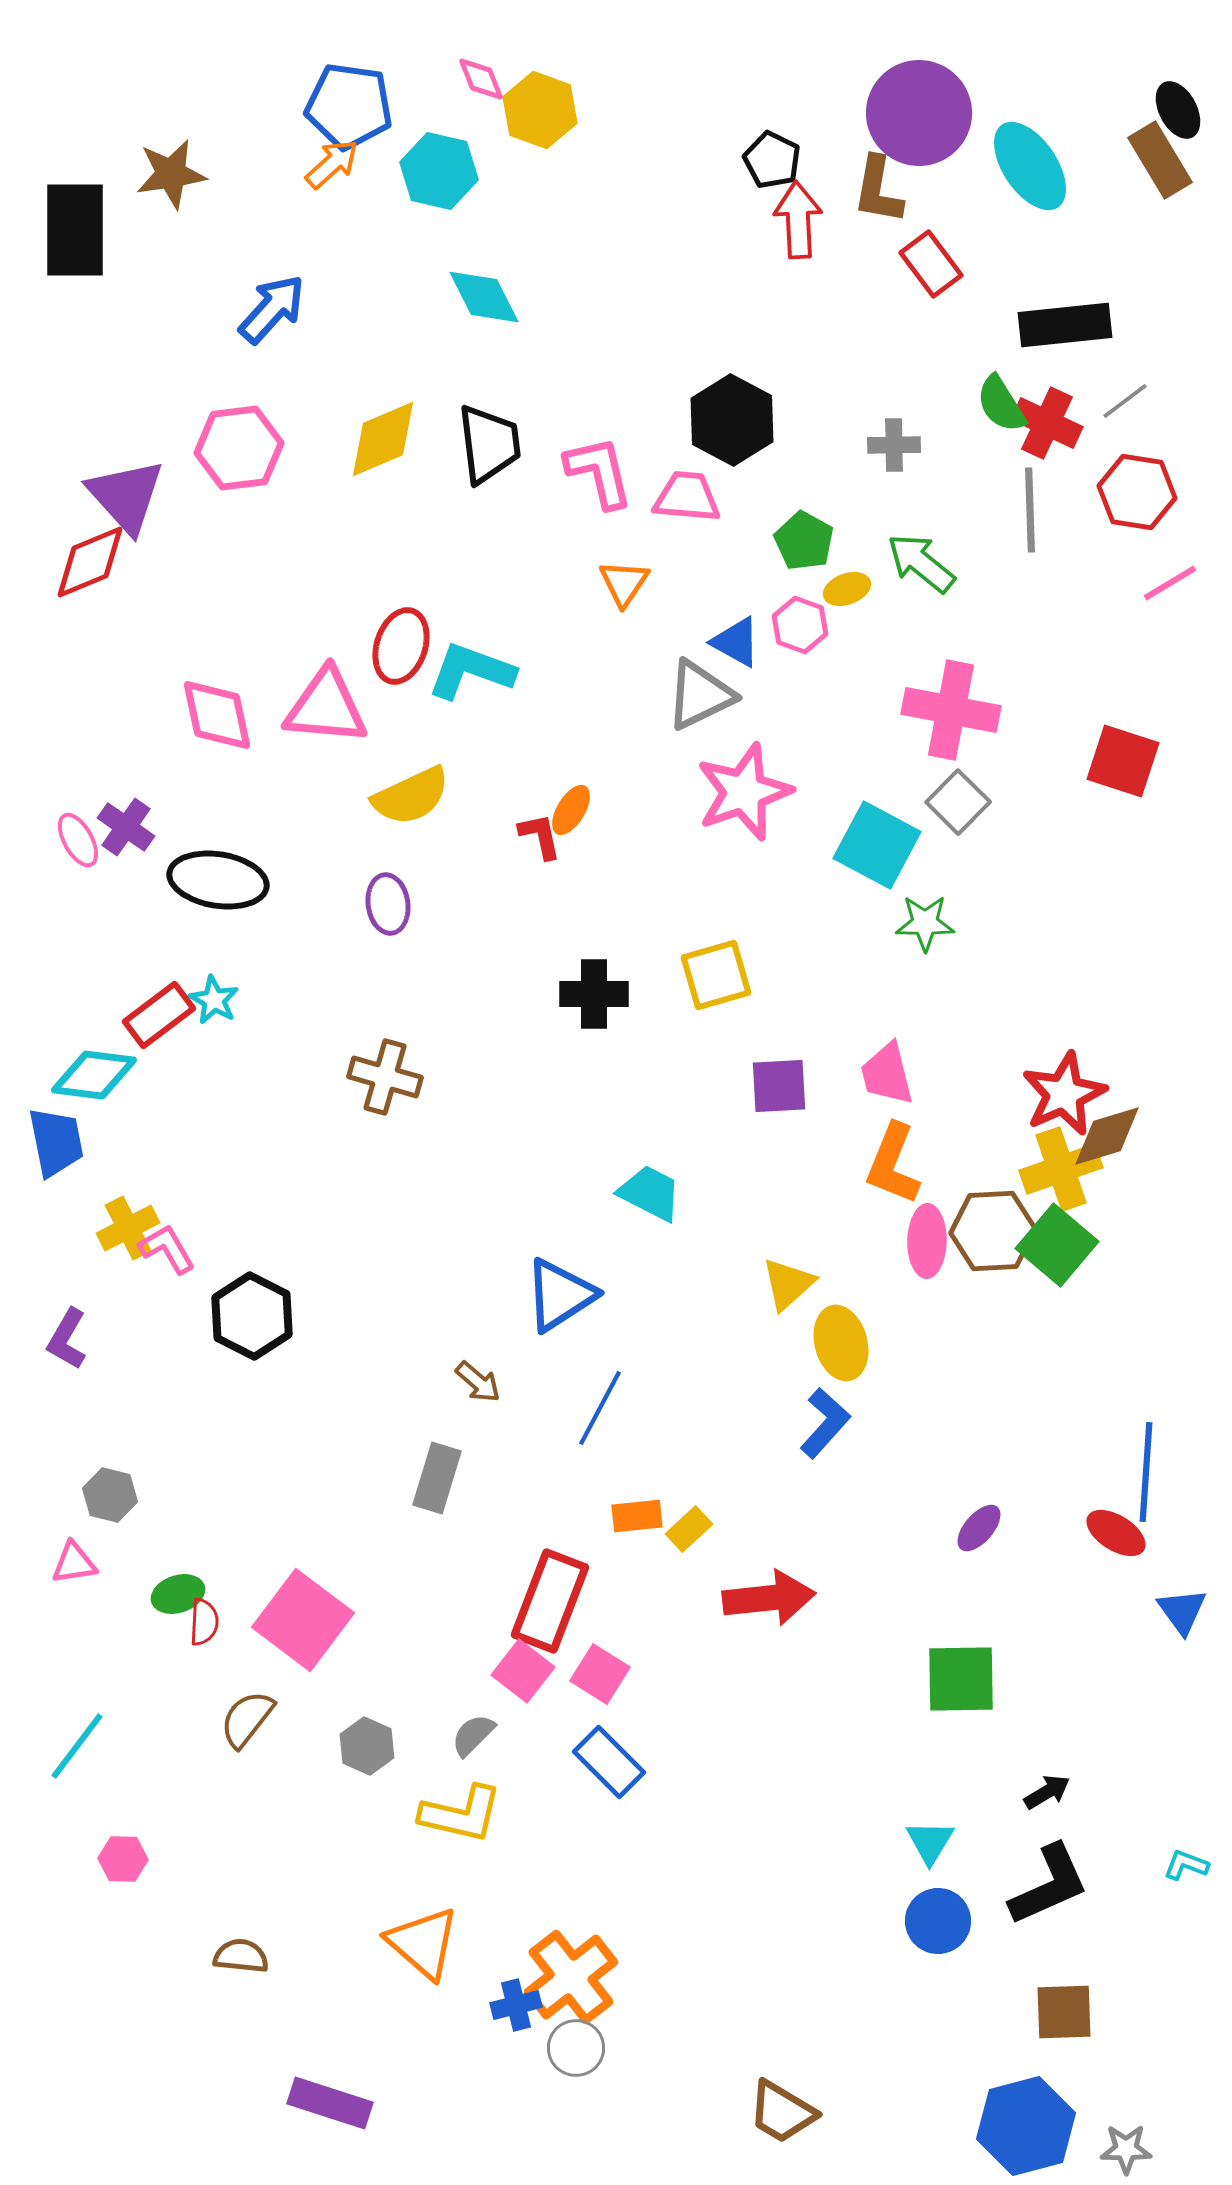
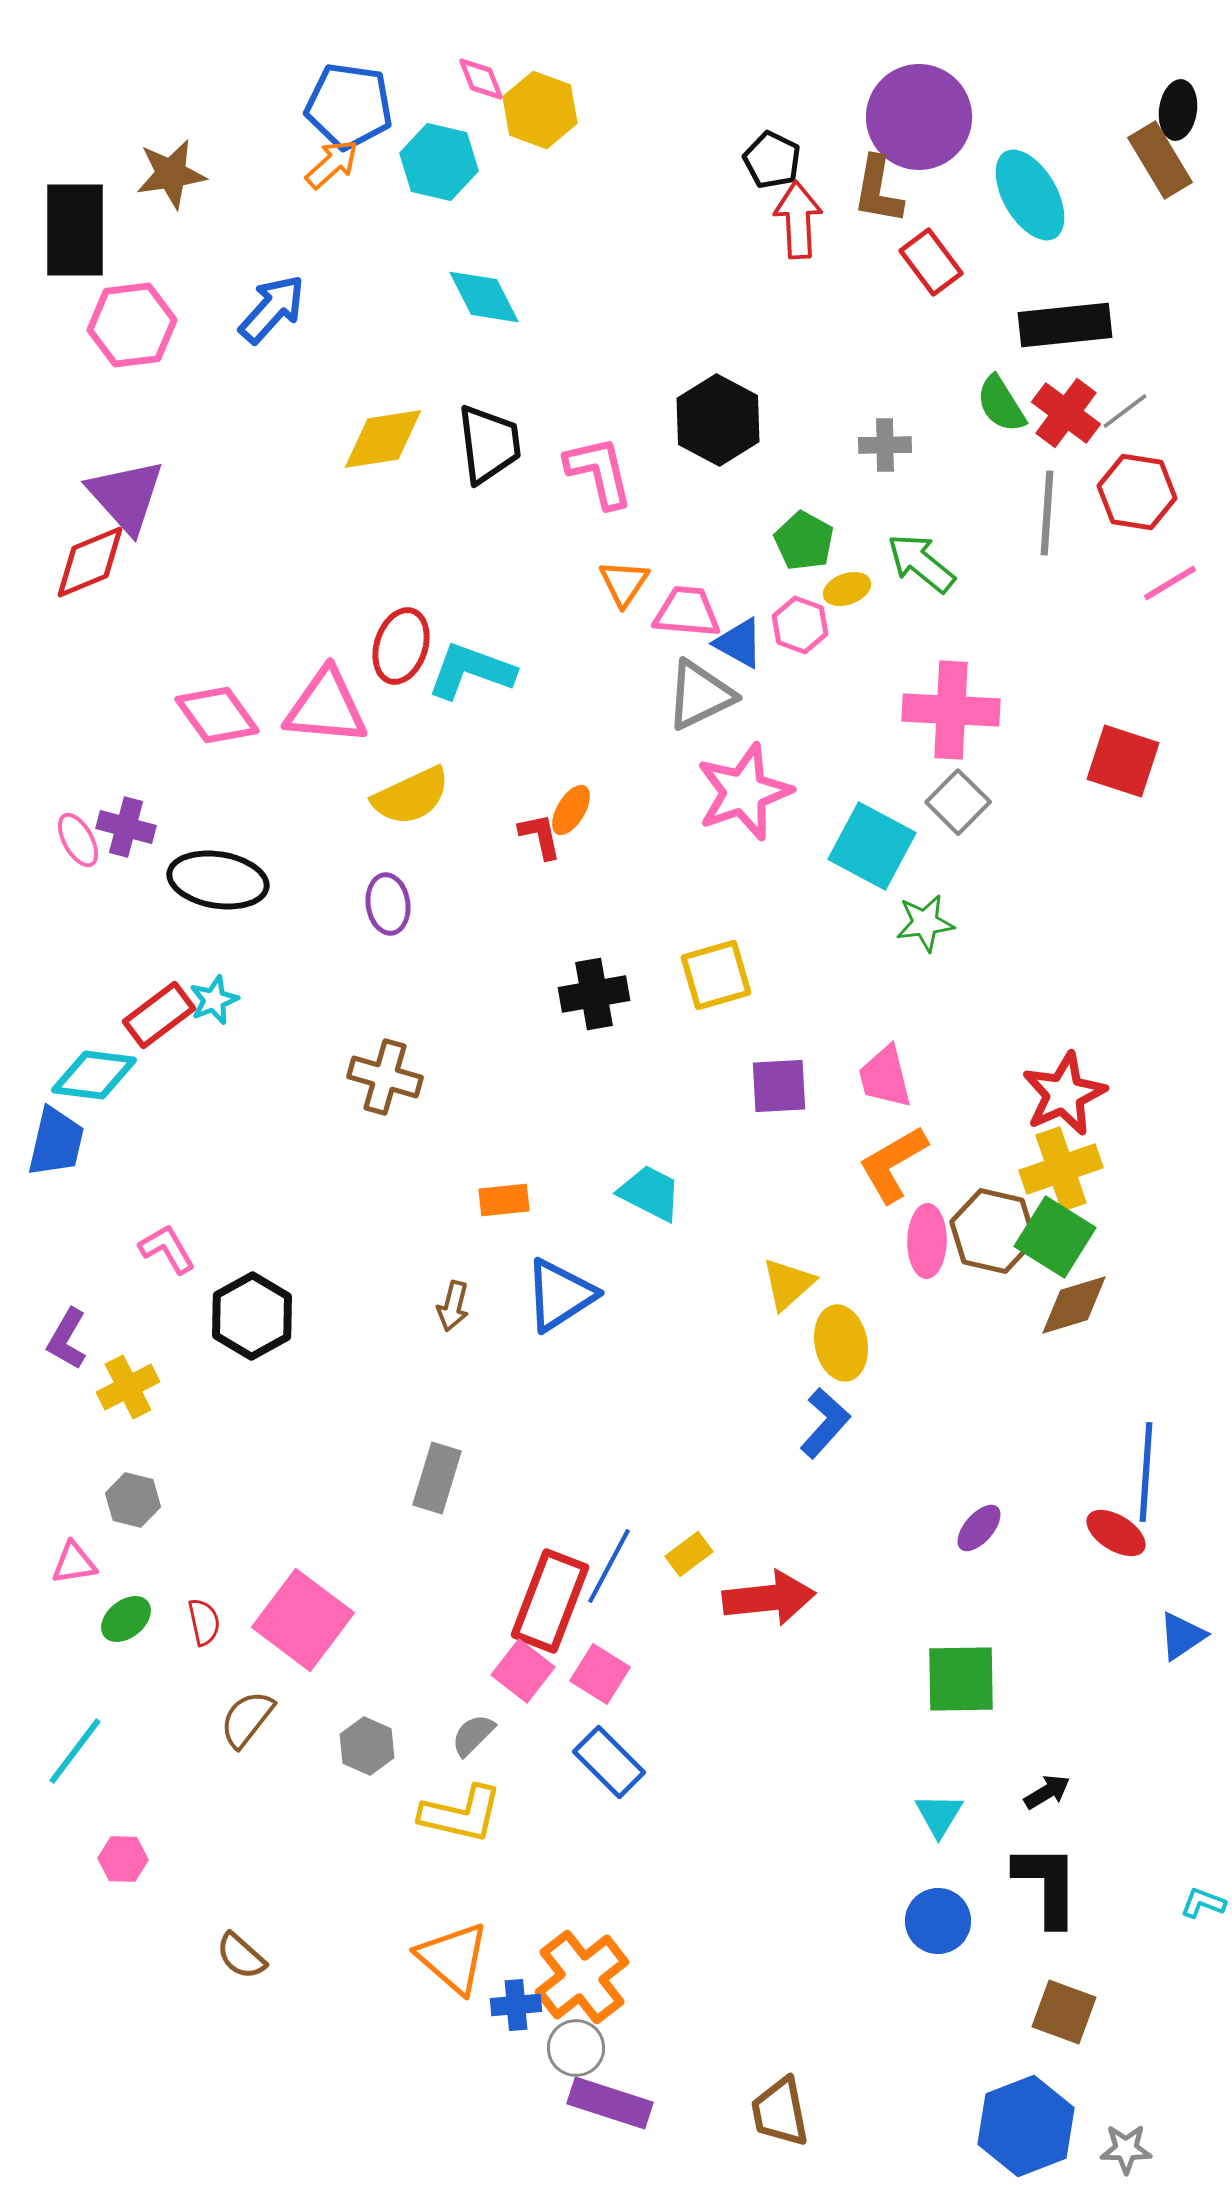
black ellipse at (1178, 110): rotated 36 degrees clockwise
purple circle at (919, 113): moved 4 px down
cyan ellipse at (1030, 166): moved 29 px down; rotated 4 degrees clockwise
cyan hexagon at (439, 171): moved 9 px up
red rectangle at (931, 264): moved 2 px up
gray line at (1125, 401): moved 10 px down
black hexagon at (732, 420): moved 14 px left
red cross at (1047, 423): moved 19 px right, 10 px up; rotated 12 degrees clockwise
yellow diamond at (383, 439): rotated 14 degrees clockwise
gray cross at (894, 445): moved 9 px left
pink hexagon at (239, 448): moved 107 px left, 123 px up
pink trapezoid at (687, 497): moved 115 px down
gray line at (1030, 510): moved 17 px right, 3 px down; rotated 6 degrees clockwise
blue triangle at (736, 642): moved 3 px right, 1 px down
pink cross at (951, 710): rotated 8 degrees counterclockwise
pink diamond at (217, 715): rotated 24 degrees counterclockwise
purple cross at (126, 827): rotated 20 degrees counterclockwise
cyan square at (877, 845): moved 5 px left, 1 px down
green star at (925, 923): rotated 8 degrees counterclockwise
black cross at (594, 994): rotated 10 degrees counterclockwise
cyan star at (214, 1000): rotated 21 degrees clockwise
pink trapezoid at (887, 1074): moved 2 px left, 3 px down
brown diamond at (1107, 1136): moved 33 px left, 169 px down
blue trapezoid at (56, 1142): rotated 24 degrees clockwise
orange L-shape at (893, 1164): rotated 38 degrees clockwise
yellow cross at (128, 1228): moved 159 px down
brown hexagon at (993, 1231): rotated 16 degrees clockwise
green square at (1057, 1245): moved 2 px left, 8 px up; rotated 8 degrees counterclockwise
black hexagon at (252, 1316): rotated 4 degrees clockwise
yellow ellipse at (841, 1343): rotated 4 degrees clockwise
brown arrow at (478, 1382): moved 25 px left, 76 px up; rotated 63 degrees clockwise
blue line at (600, 1408): moved 9 px right, 158 px down
gray hexagon at (110, 1495): moved 23 px right, 5 px down
orange rectangle at (637, 1516): moved 133 px left, 316 px up
yellow rectangle at (689, 1529): moved 25 px down; rotated 6 degrees clockwise
green ellipse at (178, 1594): moved 52 px left, 25 px down; rotated 21 degrees counterclockwise
blue triangle at (1182, 1611): moved 25 px down; rotated 32 degrees clockwise
red semicircle at (204, 1622): rotated 15 degrees counterclockwise
cyan line at (77, 1746): moved 2 px left, 5 px down
cyan triangle at (930, 1842): moved 9 px right, 27 px up
cyan L-shape at (1186, 1865): moved 17 px right, 38 px down
black L-shape at (1049, 1885): moved 2 px left; rotated 66 degrees counterclockwise
orange triangle at (423, 1943): moved 30 px right, 15 px down
brown semicircle at (241, 1956): rotated 144 degrees counterclockwise
orange cross at (571, 1977): moved 11 px right
blue cross at (516, 2005): rotated 9 degrees clockwise
brown square at (1064, 2012): rotated 22 degrees clockwise
purple rectangle at (330, 2103): moved 280 px right
brown trapezoid at (782, 2112): moved 2 px left; rotated 48 degrees clockwise
blue hexagon at (1026, 2126): rotated 6 degrees counterclockwise
